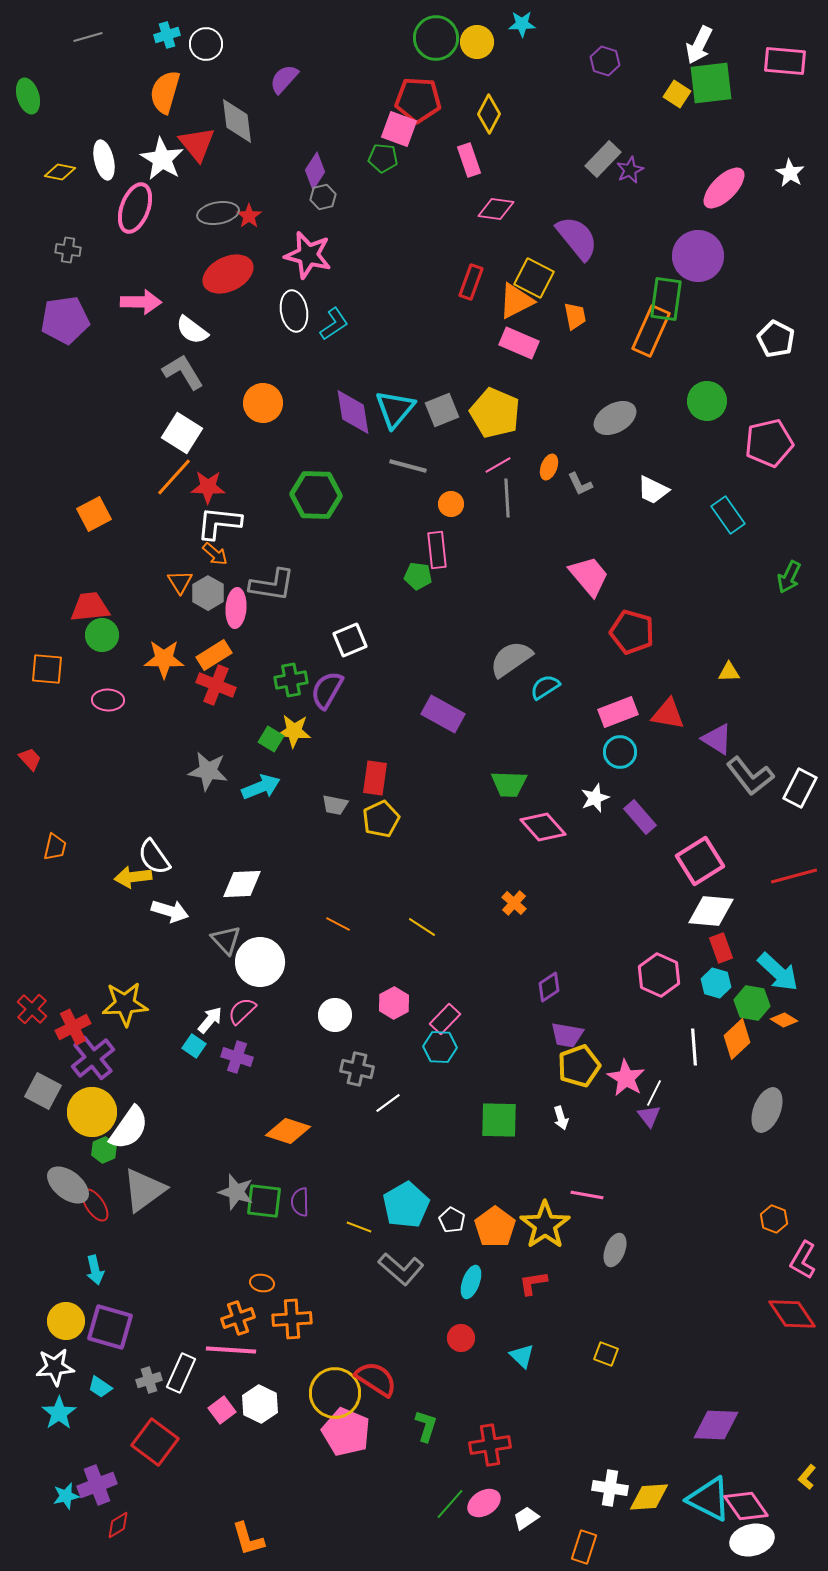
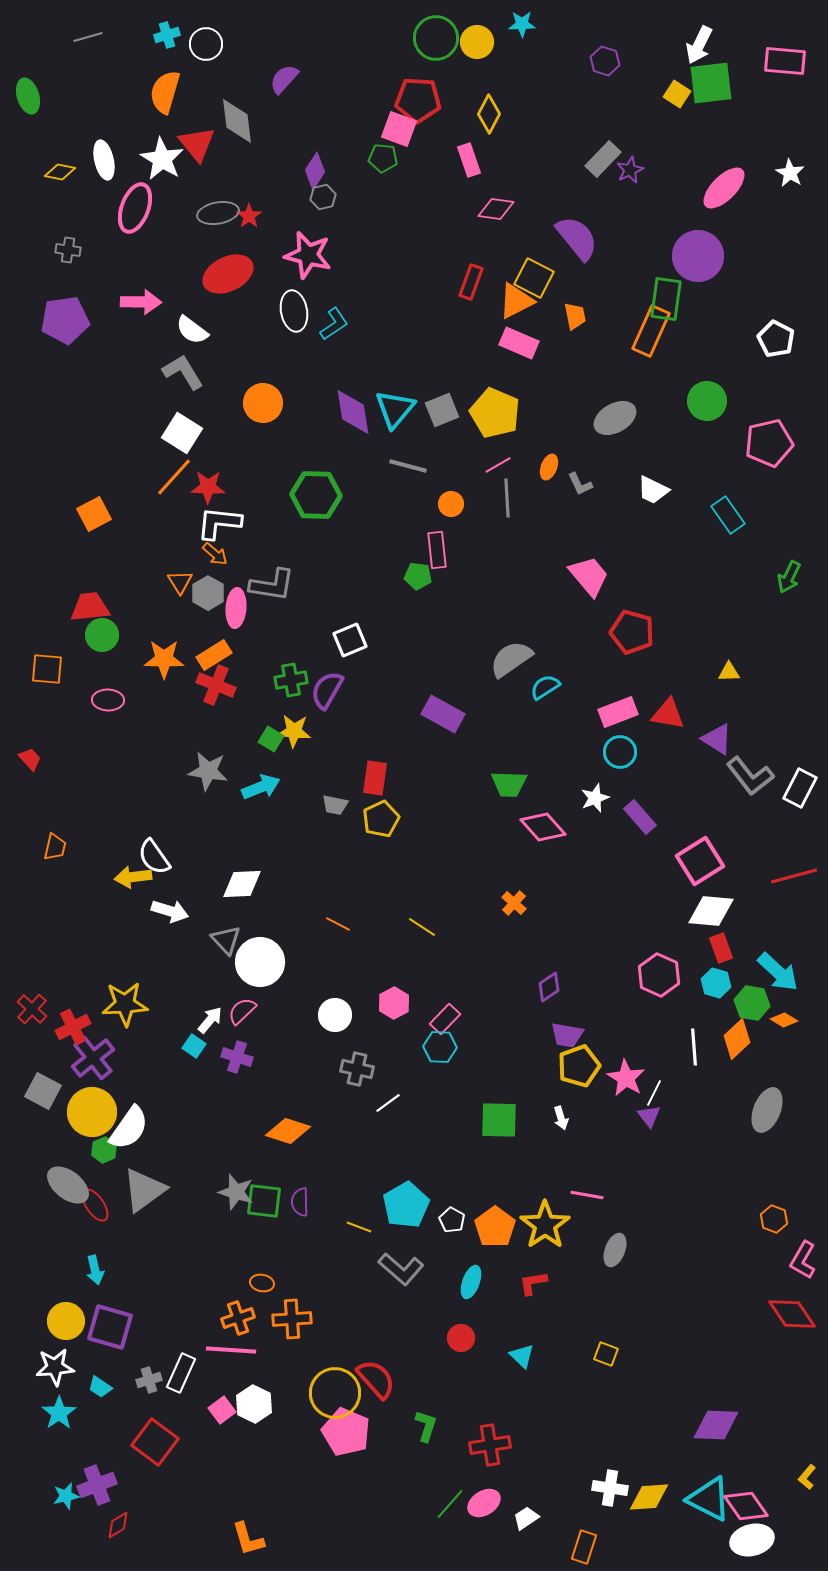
red semicircle at (376, 1379): rotated 15 degrees clockwise
white hexagon at (260, 1404): moved 6 px left
